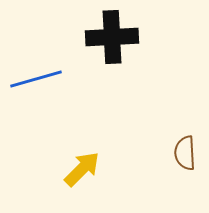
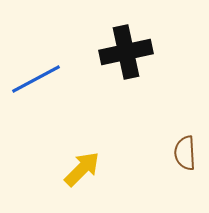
black cross: moved 14 px right, 15 px down; rotated 9 degrees counterclockwise
blue line: rotated 12 degrees counterclockwise
